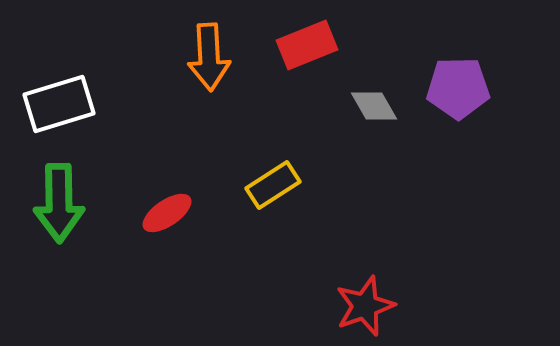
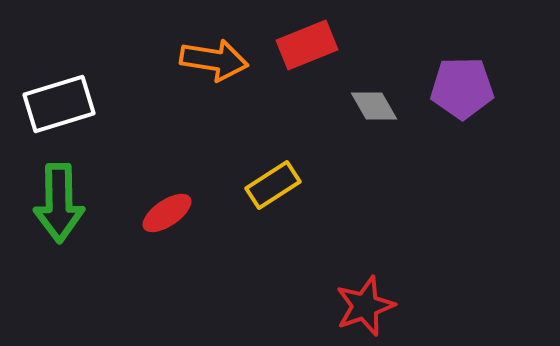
orange arrow: moved 5 px right, 3 px down; rotated 78 degrees counterclockwise
purple pentagon: moved 4 px right
